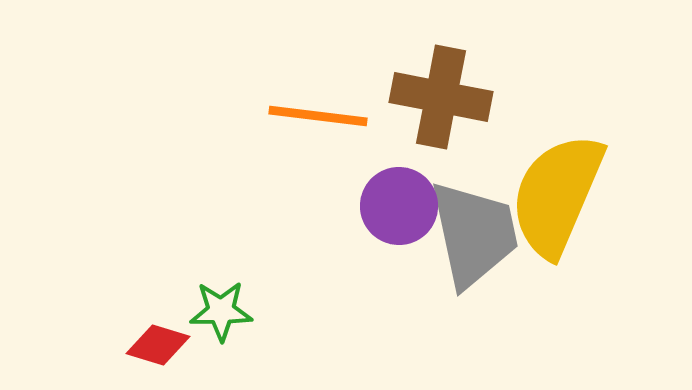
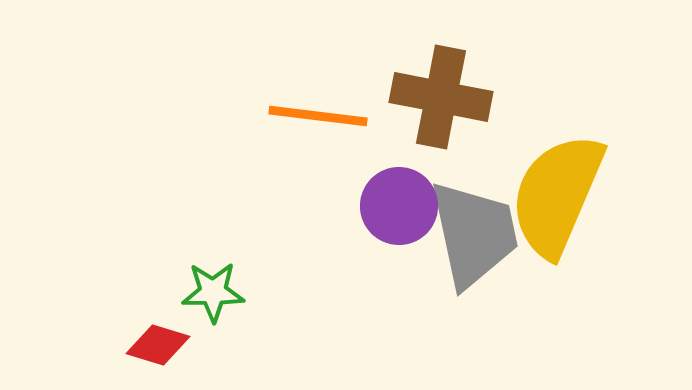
green star: moved 8 px left, 19 px up
